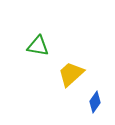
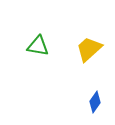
yellow trapezoid: moved 18 px right, 25 px up
